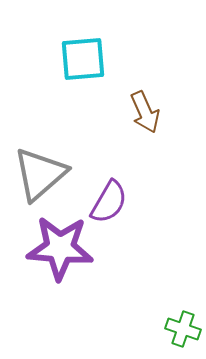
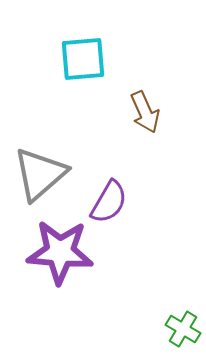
purple star: moved 4 px down
green cross: rotated 12 degrees clockwise
